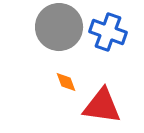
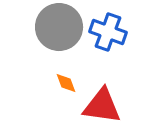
orange diamond: moved 1 px down
